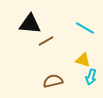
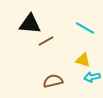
cyan arrow: moved 1 px right; rotated 63 degrees clockwise
